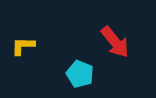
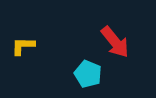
cyan pentagon: moved 8 px right
